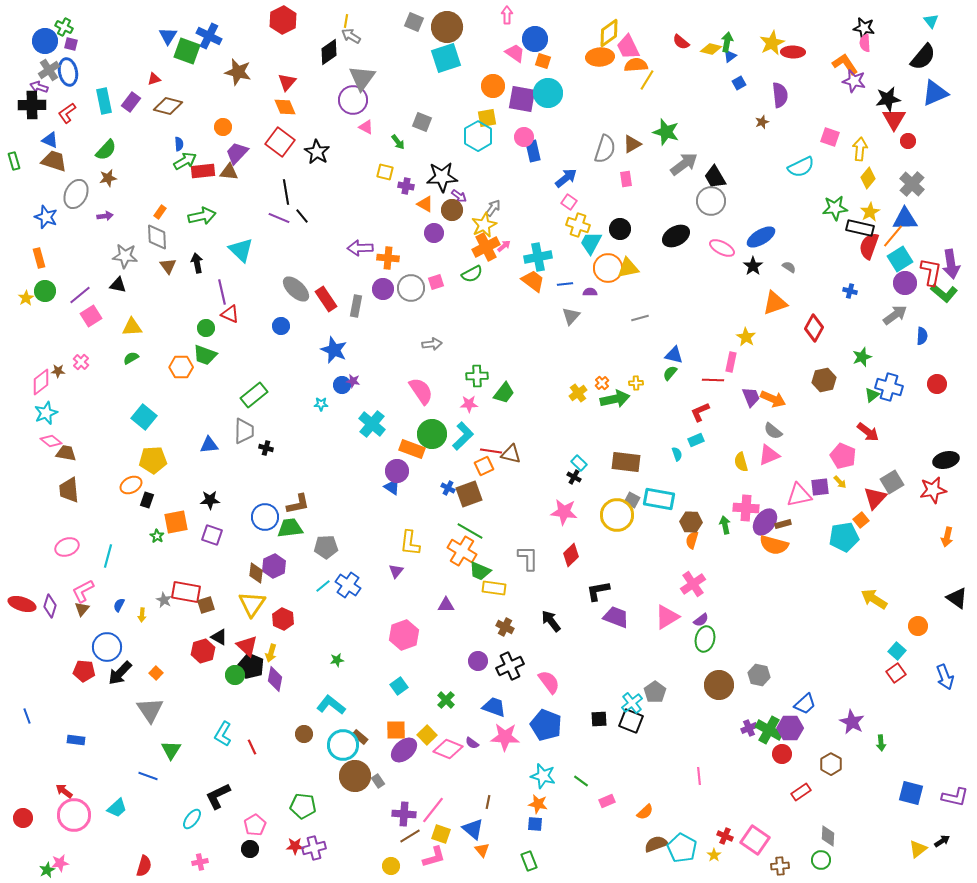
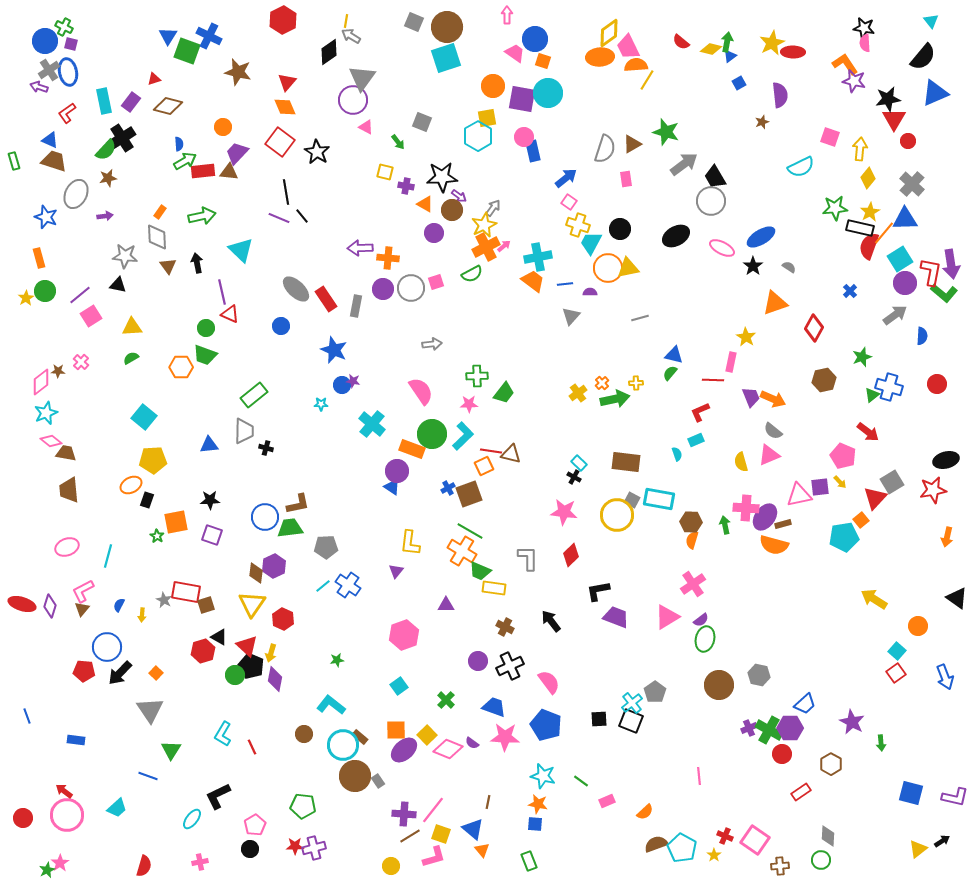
black cross at (32, 105): moved 90 px right, 33 px down; rotated 32 degrees counterclockwise
orange line at (893, 236): moved 9 px left, 3 px up
blue cross at (850, 291): rotated 32 degrees clockwise
blue cross at (448, 488): rotated 32 degrees clockwise
purple ellipse at (765, 522): moved 5 px up
pink circle at (74, 815): moved 7 px left
pink star at (60, 863): rotated 24 degrees counterclockwise
